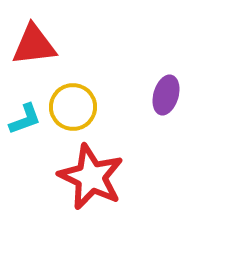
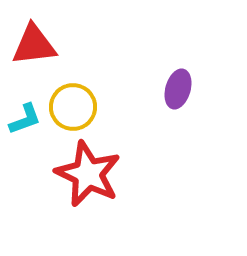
purple ellipse: moved 12 px right, 6 px up
red star: moved 3 px left, 3 px up
